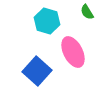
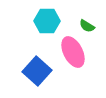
green semicircle: moved 14 px down; rotated 28 degrees counterclockwise
cyan hexagon: rotated 15 degrees counterclockwise
